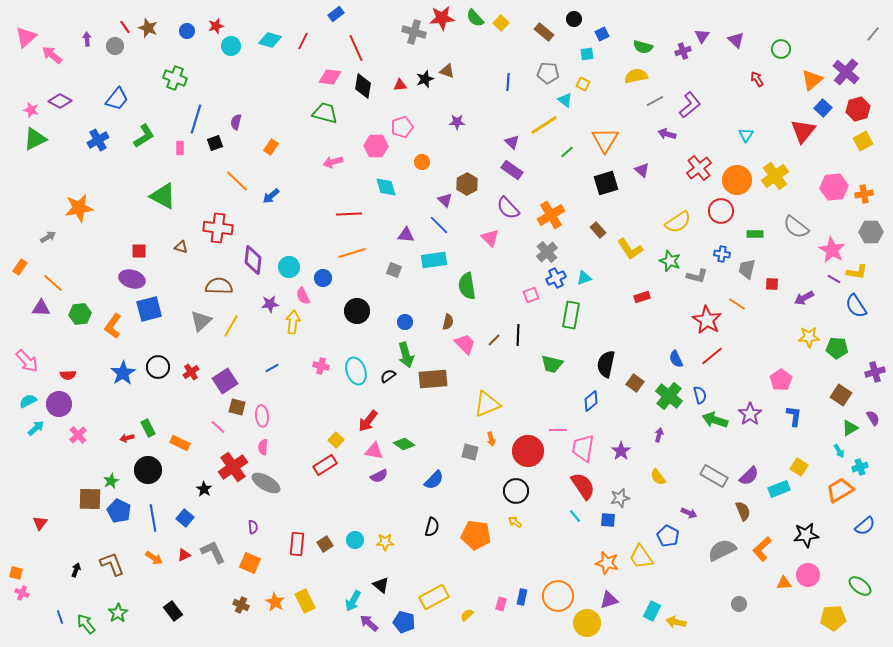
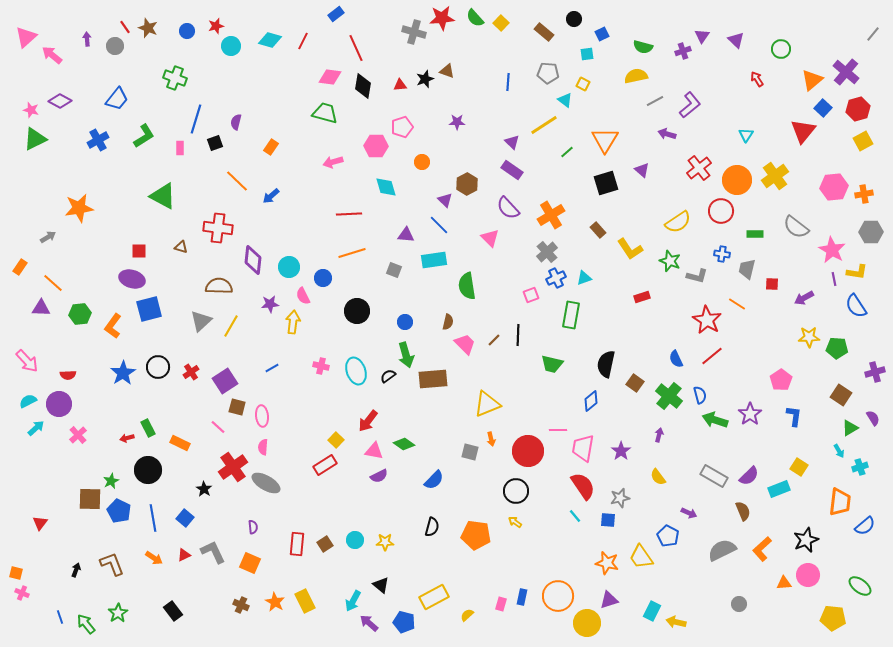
purple line at (834, 279): rotated 48 degrees clockwise
orange trapezoid at (840, 490): moved 12 px down; rotated 128 degrees clockwise
black star at (806, 535): moved 5 px down; rotated 15 degrees counterclockwise
yellow pentagon at (833, 618): rotated 10 degrees clockwise
